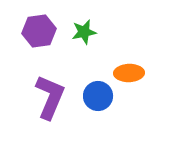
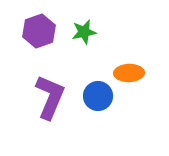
purple hexagon: rotated 12 degrees counterclockwise
